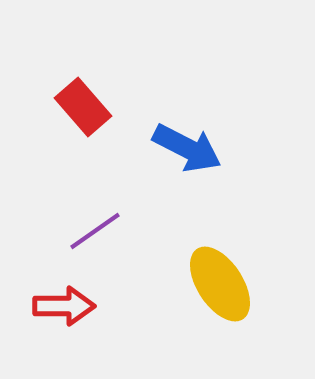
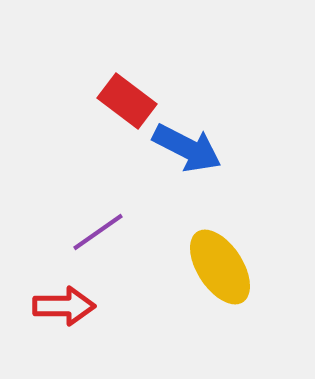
red rectangle: moved 44 px right, 6 px up; rotated 12 degrees counterclockwise
purple line: moved 3 px right, 1 px down
yellow ellipse: moved 17 px up
